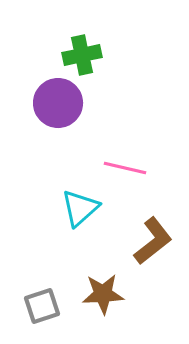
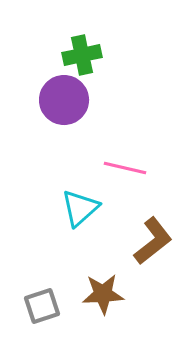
purple circle: moved 6 px right, 3 px up
